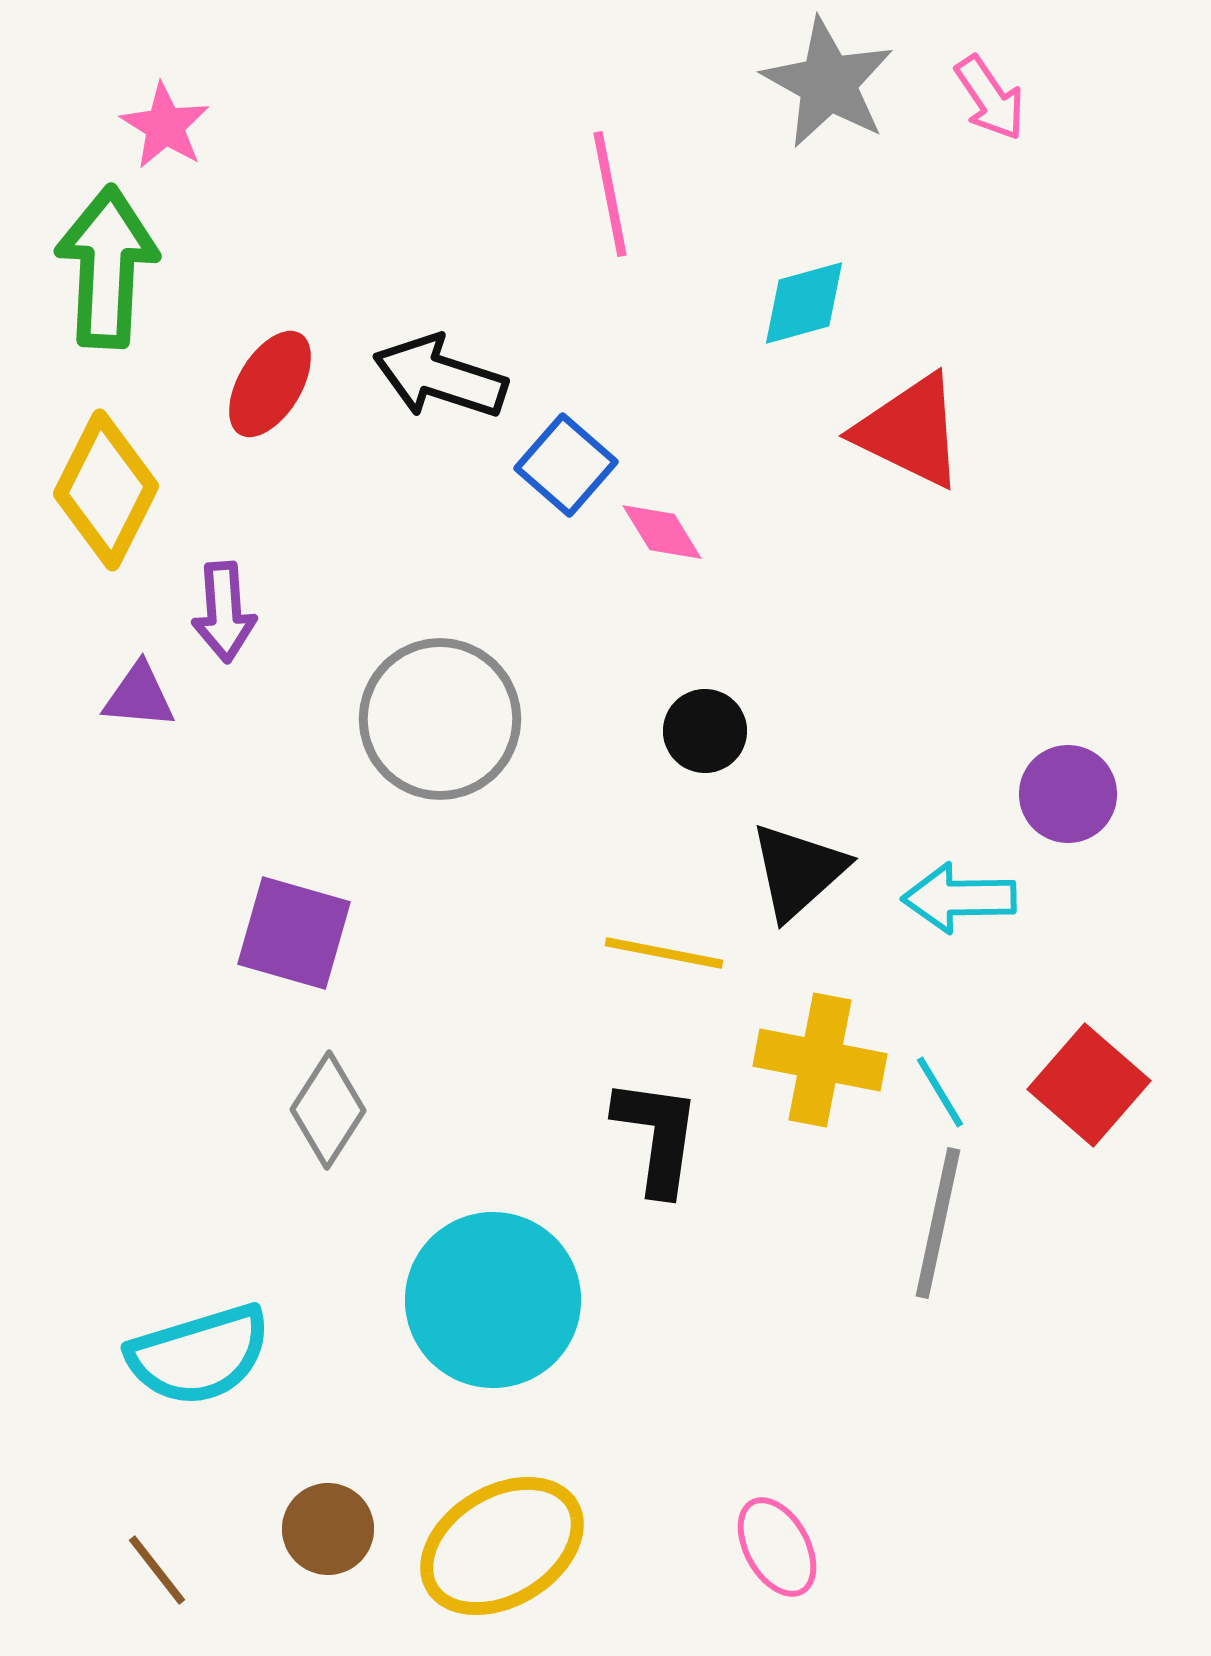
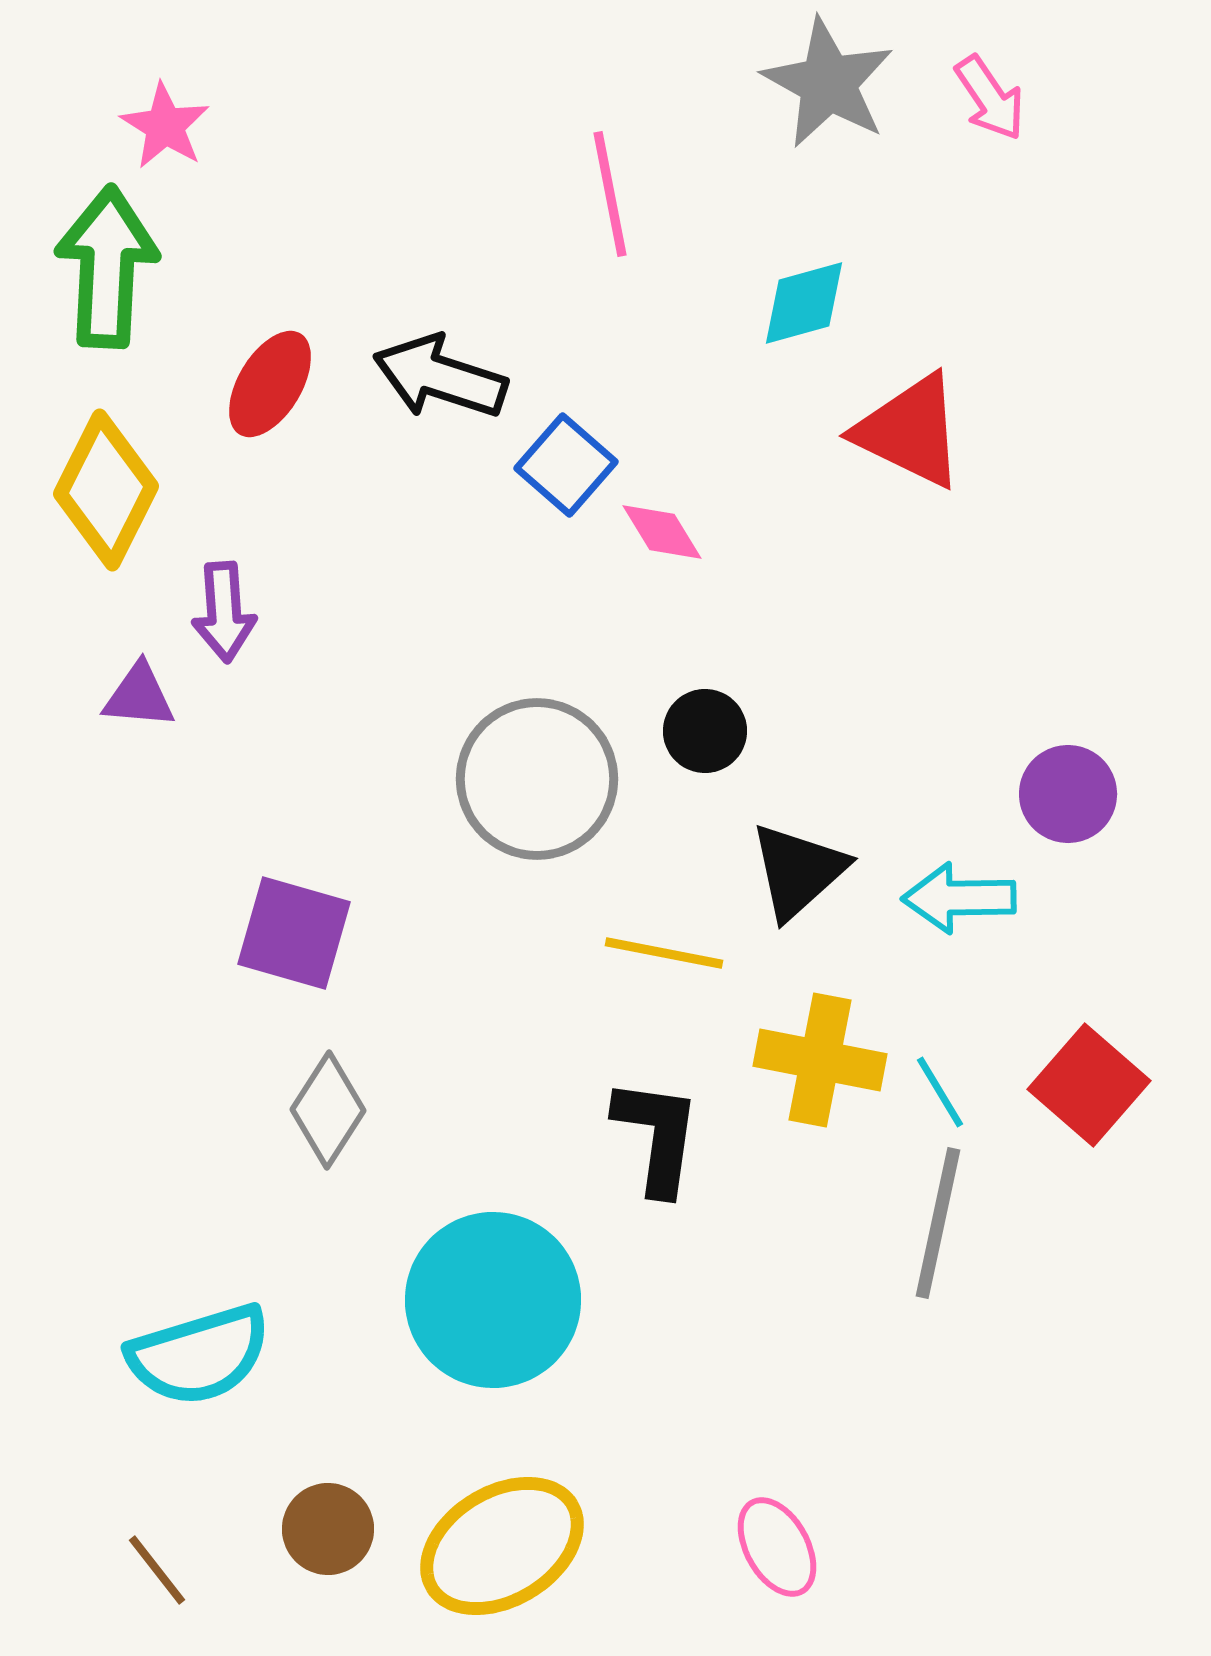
gray circle: moved 97 px right, 60 px down
